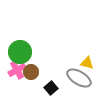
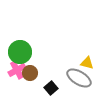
brown circle: moved 1 px left, 1 px down
